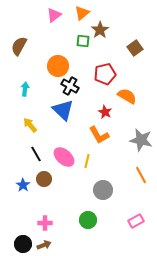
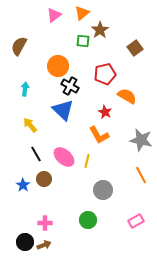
black circle: moved 2 px right, 2 px up
